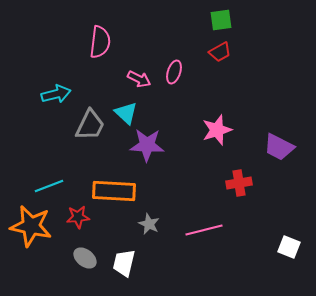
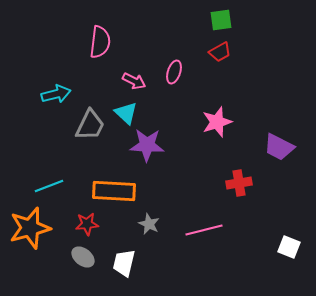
pink arrow: moved 5 px left, 2 px down
pink star: moved 8 px up
red star: moved 9 px right, 7 px down
orange star: moved 1 px left, 2 px down; rotated 27 degrees counterclockwise
gray ellipse: moved 2 px left, 1 px up
